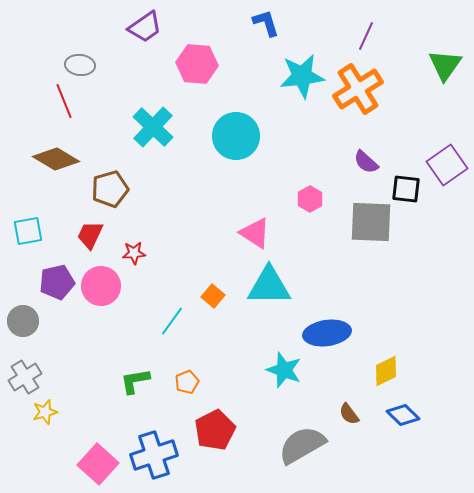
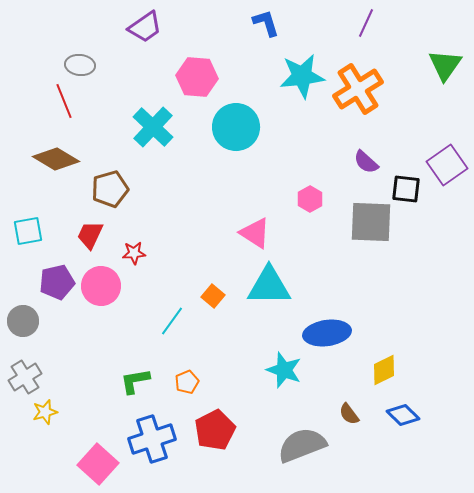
purple line at (366, 36): moved 13 px up
pink hexagon at (197, 64): moved 13 px down
cyan circle at (236, 136): moved 9 px up
yellow diamond at (386, 371): moved 2 px left, 1 px up
gray semicircle at (302, 445): rotated 9 degrees clockwise
blue cross at (154, 455): moved 2 px left, 16 px up
